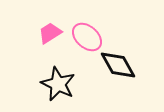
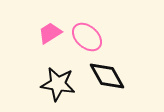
black diamond: moved 11 px left, 11 px down
black star: rotated 16 degrees counterclockwise
